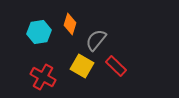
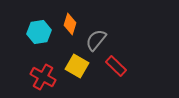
yellow square: moved 5 px left
